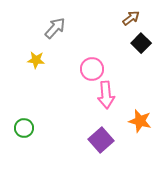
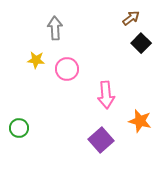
gray arrow: rotated 45 degrees counterclockwise
pink circle: moved 25 px left
green circle: moved 5 px left
